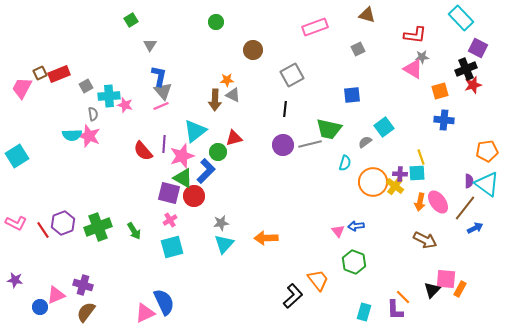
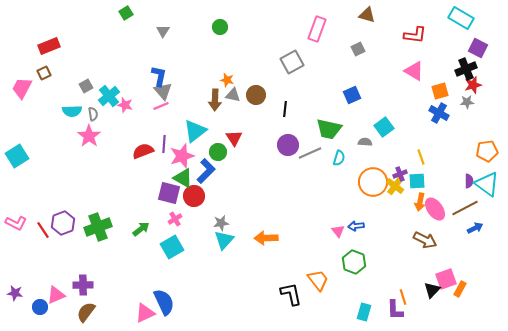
cyan rectangle at (461, 18): rotated 15 degrees counterclockwise
green square at (131, 20): moved 5 px left, 7 px up
green circle at (216, 22): moved 4 px right, 5 px down
pink rectangle at (315, 27): moved 2 px right, 2 px down; rotated 50 degrees counterclockwise
gray triangle at (150, 45): moved 13 px right, 14 px up
brown circle at (253, 50): moved 3 px right, 45 px down
gray star at (422, 57): moved 45 px right, 45 px down
pink triangle at (413, 69): moved 1 px right, 2 px down
brown square at (40, 73): moved 4 px right
red rectangle at (59, 74): moved 10 px left, 28 px up
gray square at (292, 75): moved 13 px up
orange star at (227, 80): rotated 16 degrees clockwise
gray triangle at (233, 95): rotated 14 degrees counterclockwise
blue square at (352, 95): rotated 18 degrees counterclockwise
cyan cross at (109, 96): rotated 35 degrees counterclockwise
blue cross at (444, 120): moved 5 px left, 7 px up; rotated 24 degrees clockwise
cyan semicircle at (72, 135): moved 24 px up
pink star at (89, 136): rotated 15 degrees clockwise
red triangle at (234, 138): rotated 48 degrees counterclockwise
gray semicircle at (365, 142): rotated 40 degrees clockwise
gray line at (310, 144): moved 9 px down; rotated 10 degrees counterclockwise
purple circle at (283, 145): moved 5 px right
red semicircle at (143, 151): rotated 110 degrees clockwise
cyan semicircle at (345, 163): moved 6 px left, 5 px up
cyan square at (417, 173): moved 8 px down
purple cross at (400, 174): rotated 24 degrees counterclockwise
pink ellipse at (438, 202): moved 3 px left, 7 px down
brown line at (465, 208): rotated 24 degrees clockwise
pink cross at (170, 220): moved 5 px right, 1 px up
green arrow at (134, 231): moved 7 px right, 2 px up; rotated 96 degrees counterclockwise
cyan triangle at (224, 244): moved 4 px up
cyan square at (172, 247): rotated 15 degrees counterclockwise
pink square at (446, 279): rotated 25 degrees counterclockwise
purple star at (15, 280): moved 13 px down
purple cross at (83, 285): rotated 18 degrees counterclockwise
black L-shape at (293, 296): moved 2 px left, 2 px up; rotated 60 degrees counterclockwise
orange line at (403, 297): rotated 28 degrees clockwise
